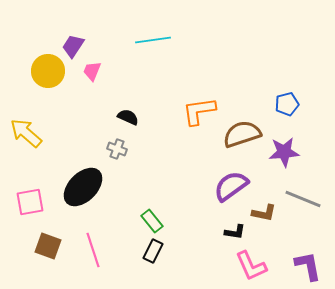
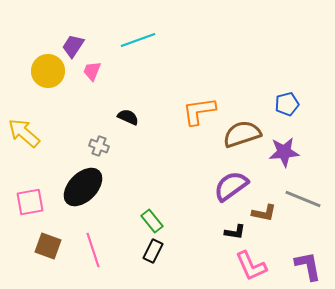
cyan line: moved 15 px left; rotated 12 degrees counterclockwise
yellow arrow: moved 2 px left
gray cross: moved 18 px left, 3 px up
